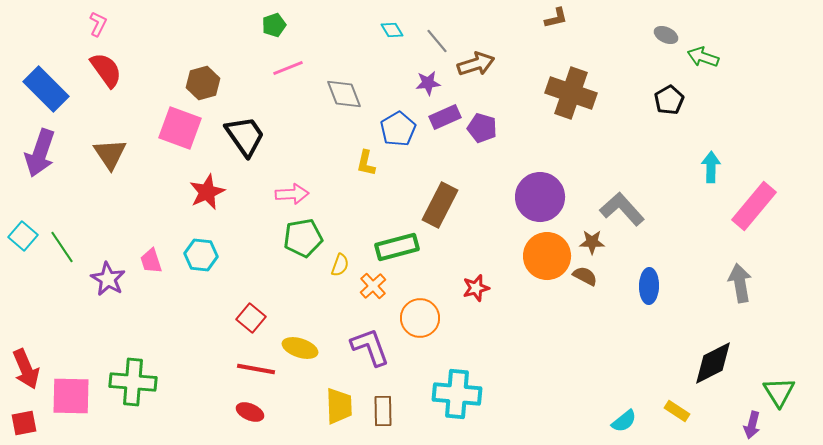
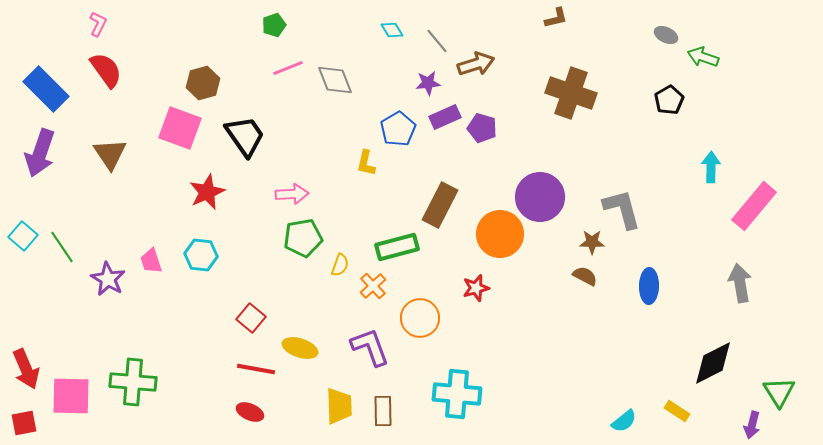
gray diamond at (344, 94): moved 9 px left, 14 px up
gray L-shape at (622, 209): rotated 27 degrees clockwise
orange circle at (547, 256): moved 47 px left, 22 px up
